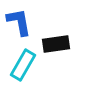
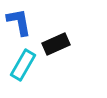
black rectangle: rotated 16 degrees counterclockwise
